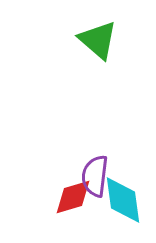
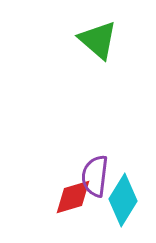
cyan diamond: rotated 39 degrees clockwise
